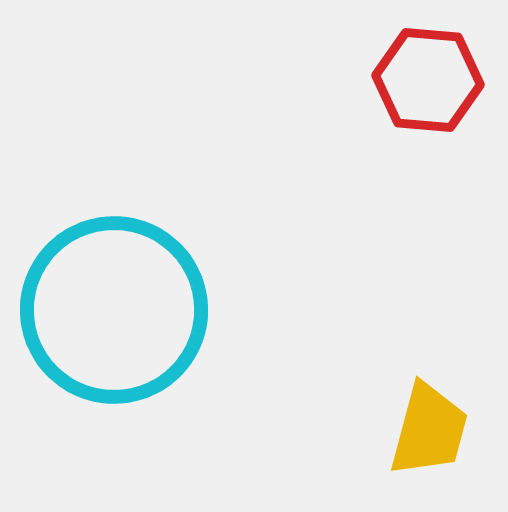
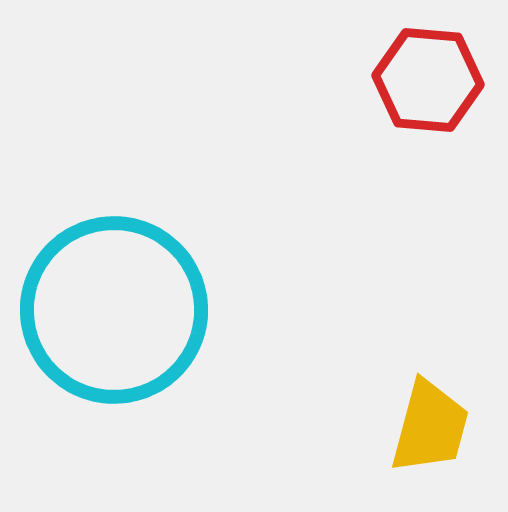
yellow trapezoid: moved 1 px right, 3 px up
